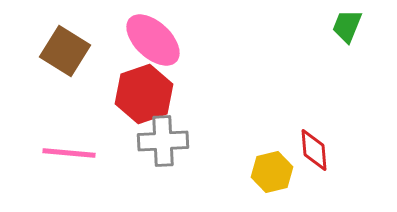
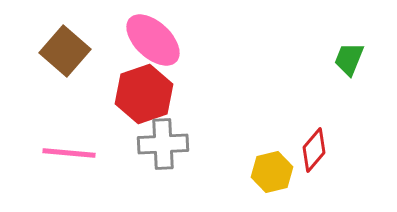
green trapezoid: moved 2 px right, 33 px down
brown square: rotated 9 degrees clockwise
gray cross: moved 3 px down
red diamond: rotated 45 degrees clockwise
